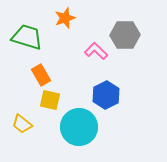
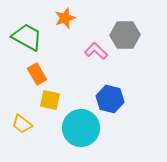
green trapezoid: rotated 12 degrees clockwise
orange rectangle: moved 4 px left, 1 px up
blue hexagon: moved 4 px right, 4 px down; rotated 20 degrees counterclockwise
cyan circle: moved 2 px right, 1 px down
